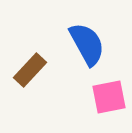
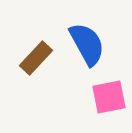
brown rectangle: moved 6 px right, 12 px up
